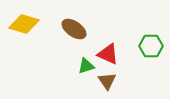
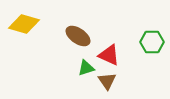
brown ellipse: moved 4 px right, 7 px down
green hexagon: moved 1 px right, 4 px up
red triangle: moved 1 px right, 1 px down
green triangle: moved 2 px down
